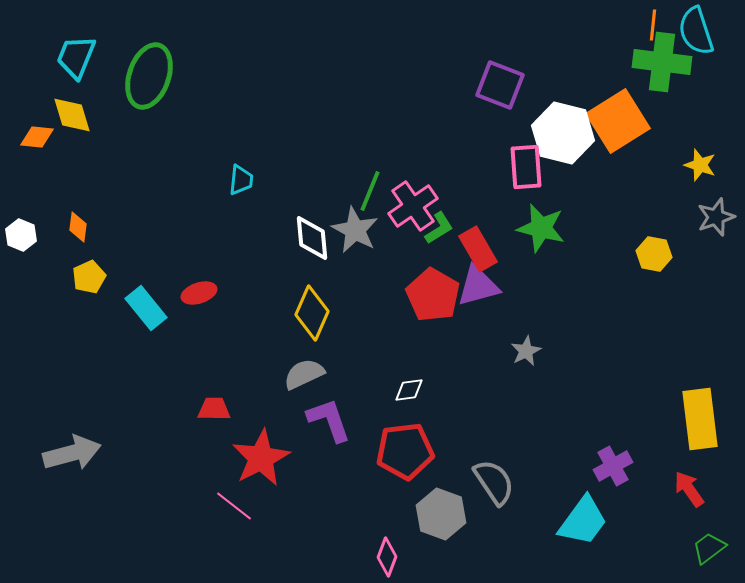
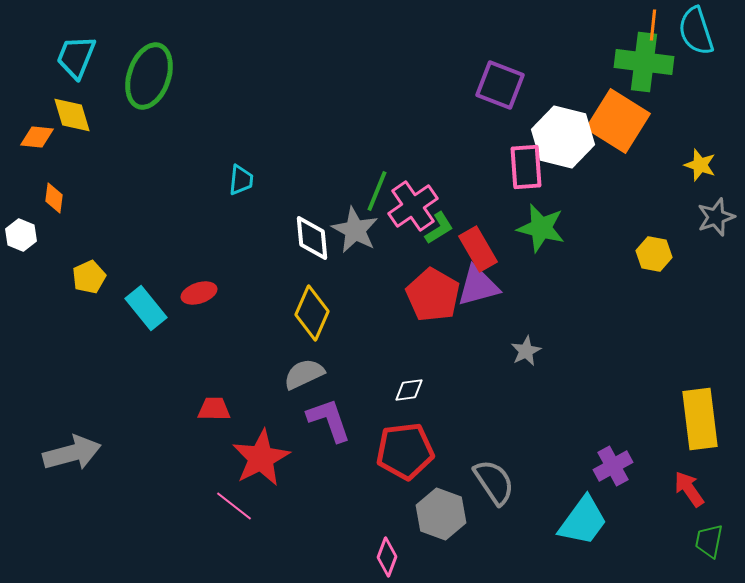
green cross at (662, 62): moved 18 px left
orange square at (618, 121): rotated 26 degrees counterclockwise
white hexagon at (563, 133): moved 4 px down
green line at (370, 191): moved 7 px right
orange diamond at (78, 227): moved 24 px left, 29 px up
green trapezoid at (709, 548): moved 7 px up; rotated 42 degrees counterclockwise
